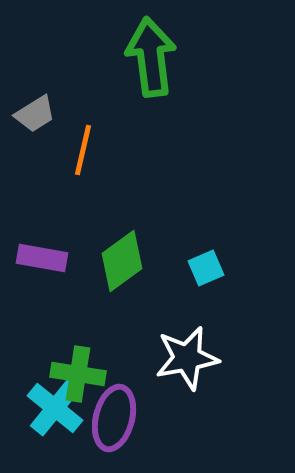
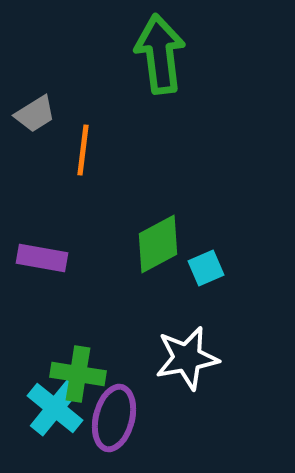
green arrow: moved 9 px right, 3 px up
orange line: rotated 6 degrees counterclockwise
green diamond: moved 36 px right, 17 px up; rotated 8 degrees clockwise
